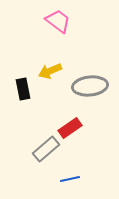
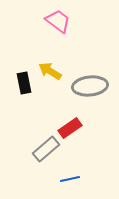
yellow arrow: rotated 55 degrees clockwise
black rectangle: moved 1 px right, 6 px up
